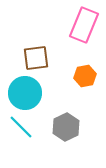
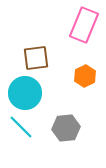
orange hexagon: rotated 15 degrees counterclockwise
gray hexagon: moved 1 px down; rotated 20 degrees clockwise
